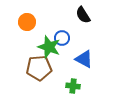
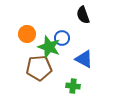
black semicircle: rotated 12 degrees clockwise
orange circle: moved 12 px down
